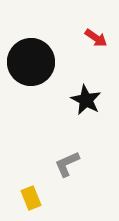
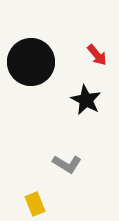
red arrow: moved 1 px right, 17 px down; rotated 15 degrees clockwise
gray L-shape: rotated 124 degrees counterclockwise
yellow rectangle: moved 4 px right, 6 px down
